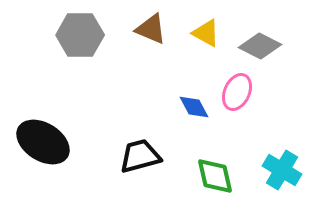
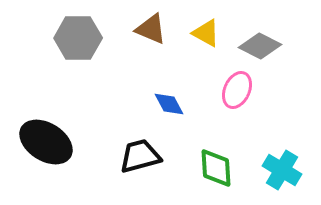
gray hexagon: moved 2 px left, 3 px down
pink ellipse: moved 2 px up
blue diamond: moved 25 px left, 3 px up
black ellipse: moved 3 px right
green diamond: moved 1 px right, 8 px up; rotated 9 degrees clockwise
